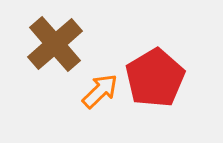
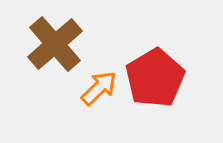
orange arrow: moved 1 px left, 3 px up
